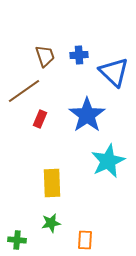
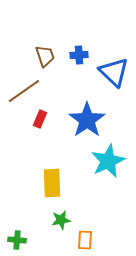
blue star: moved 5 px down
green star: moved 10 px right, 3 px up
